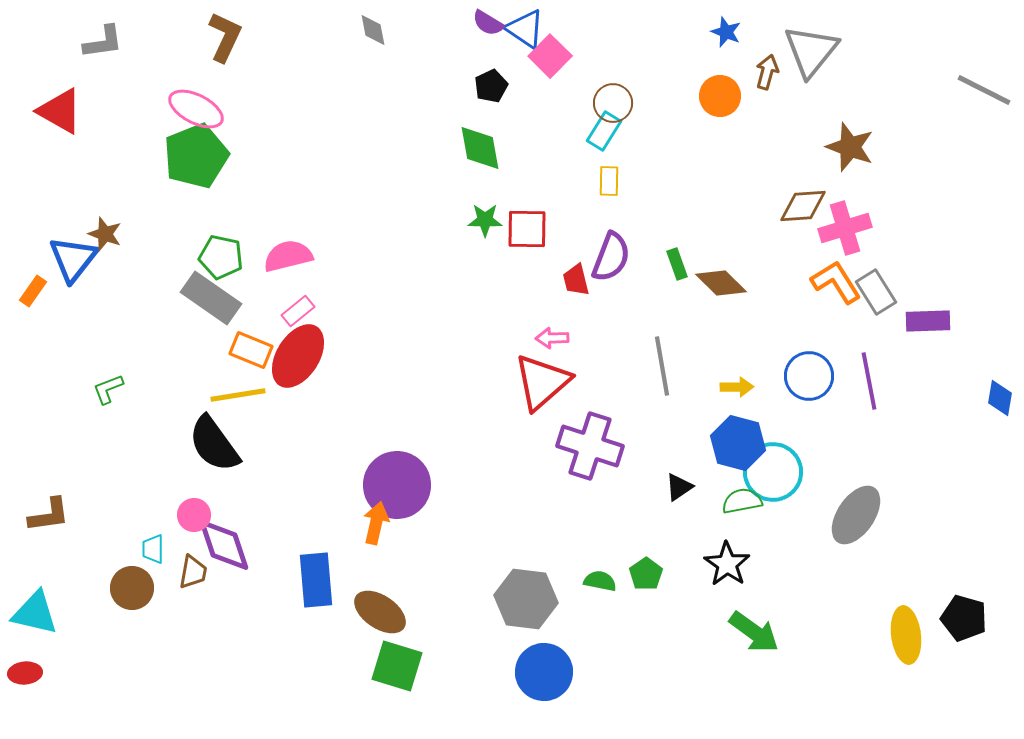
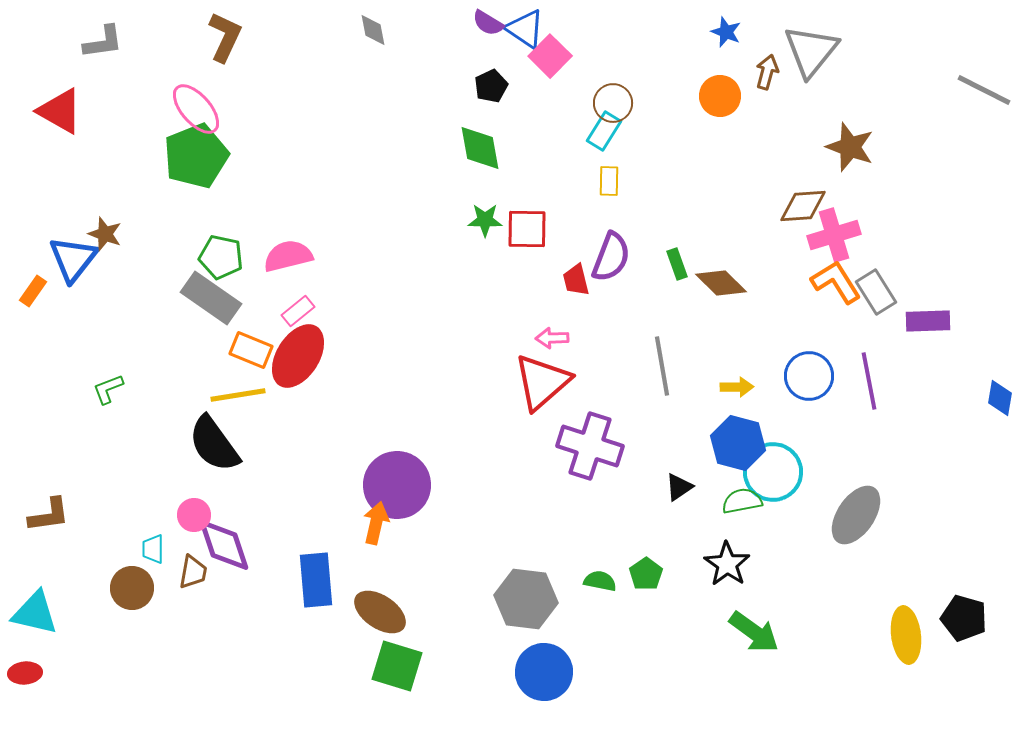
pink ellipse at (196, 109): rotated 22 degrees clockwise
pink cross at (845, 228): moved 11 px left, 7 px down
